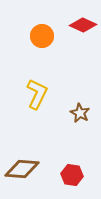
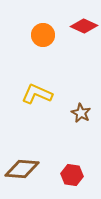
red diamond: moved 1 px right, 1 px down
orange circle: moved 1 px right, 1 px up
yellow L-shape: rotated 92 degrees counterclockwise
brown star: moved 1 px right
